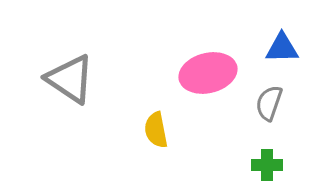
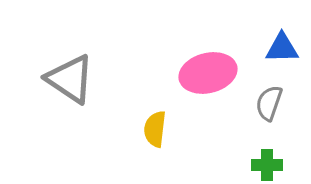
yellow semicircle: moved 1 px left, 1 px up; rotated 18 degrees clockwise
